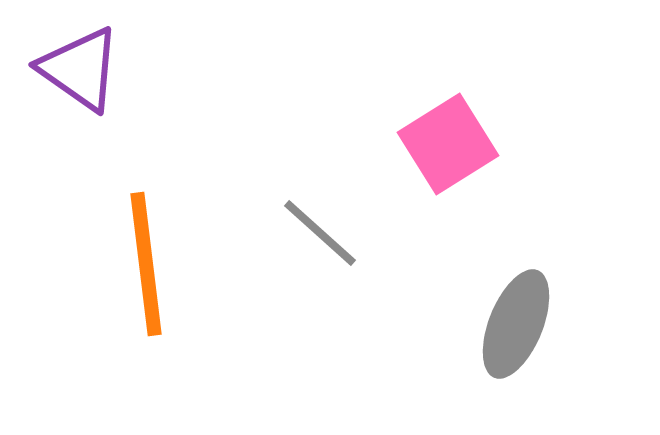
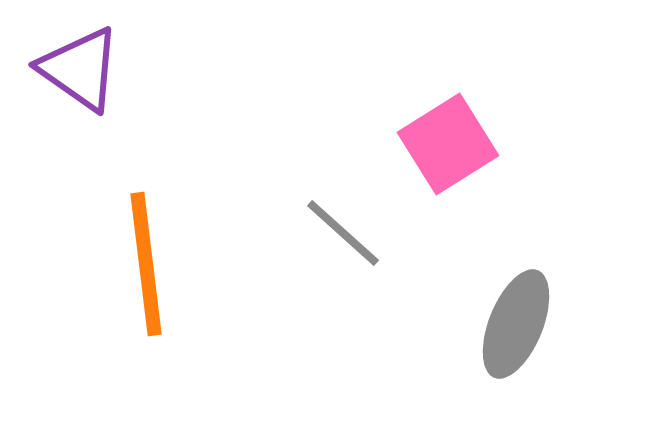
gray line: moved 23 px right
